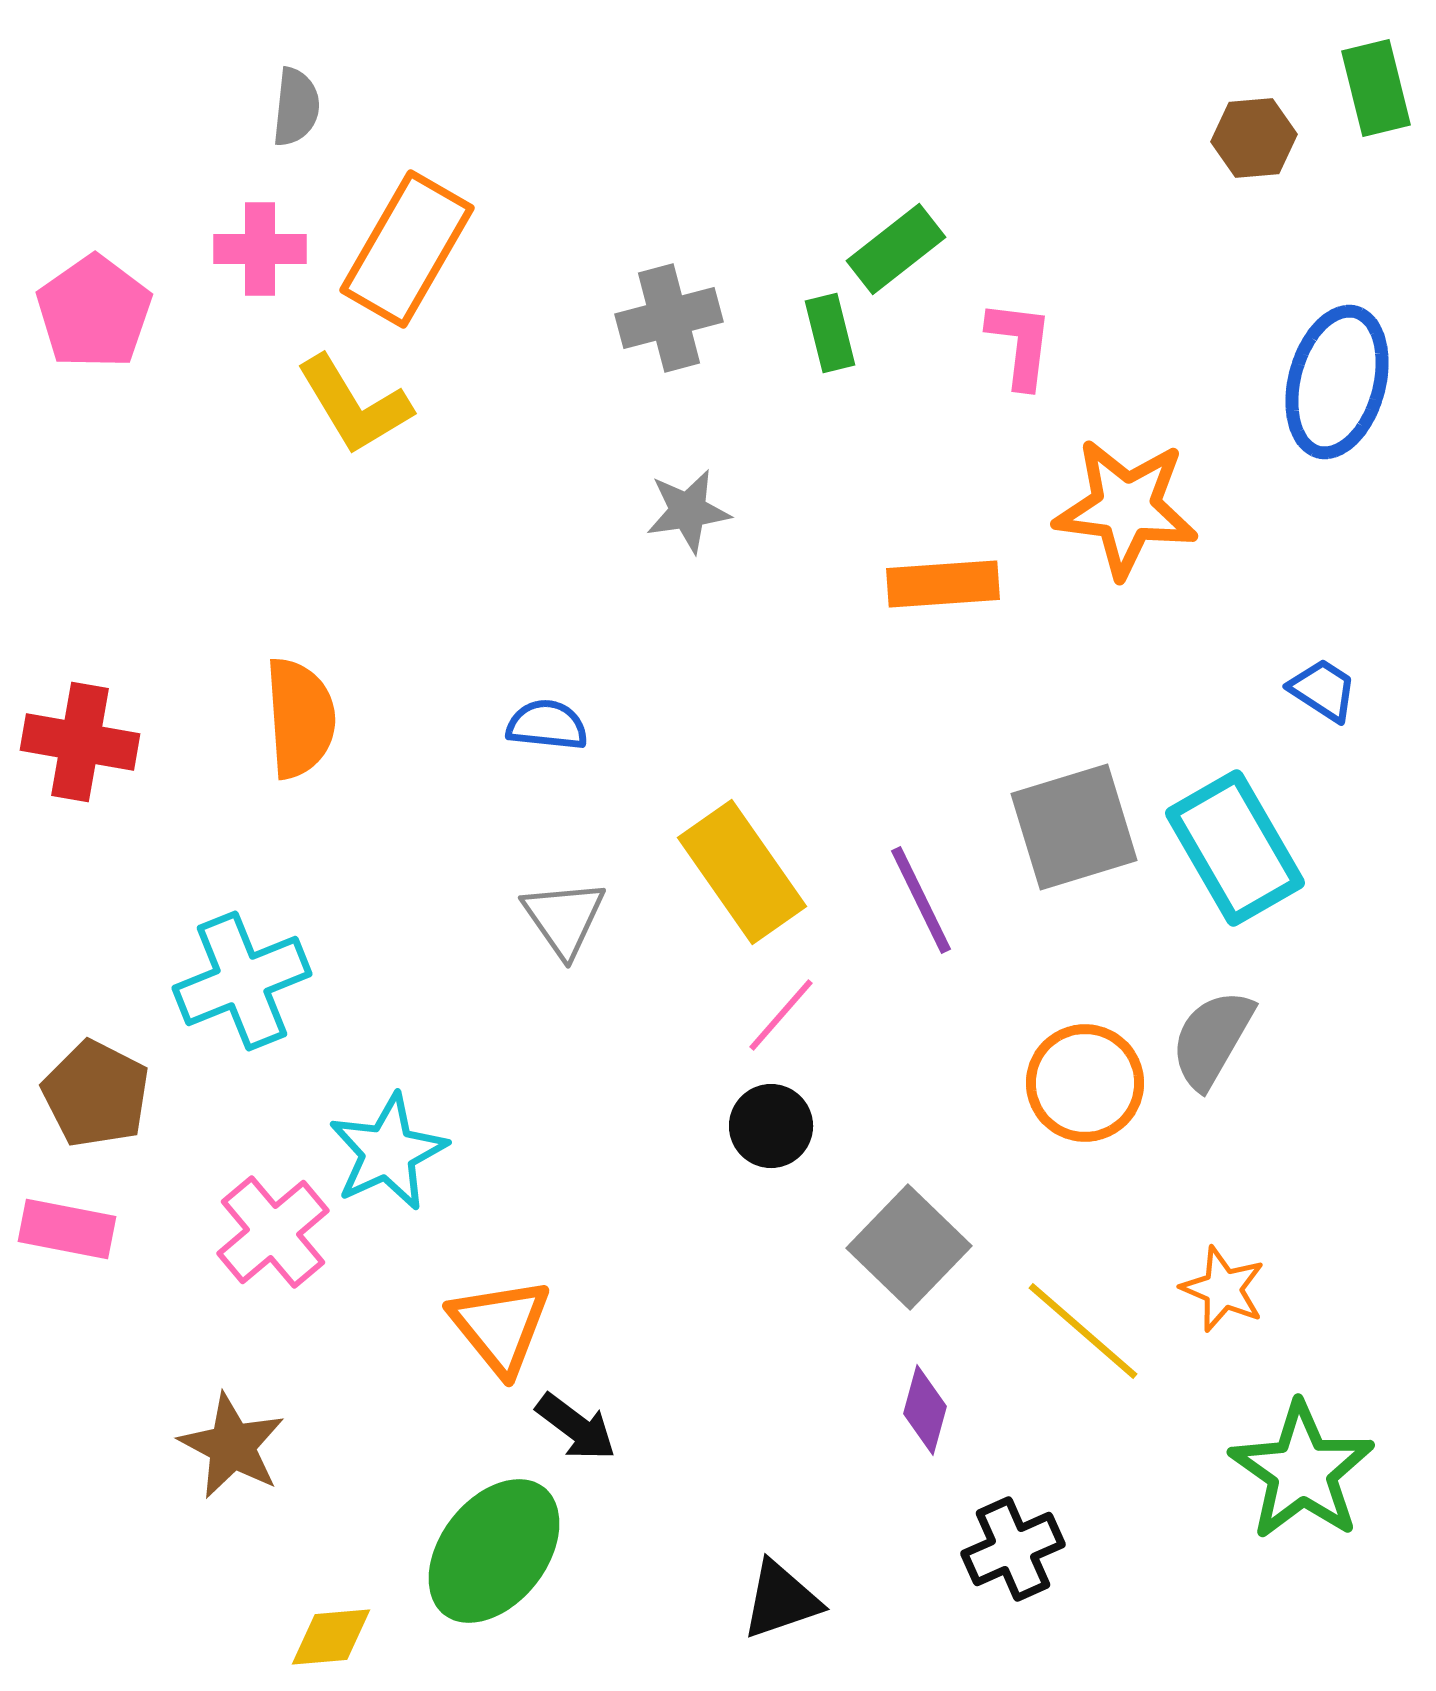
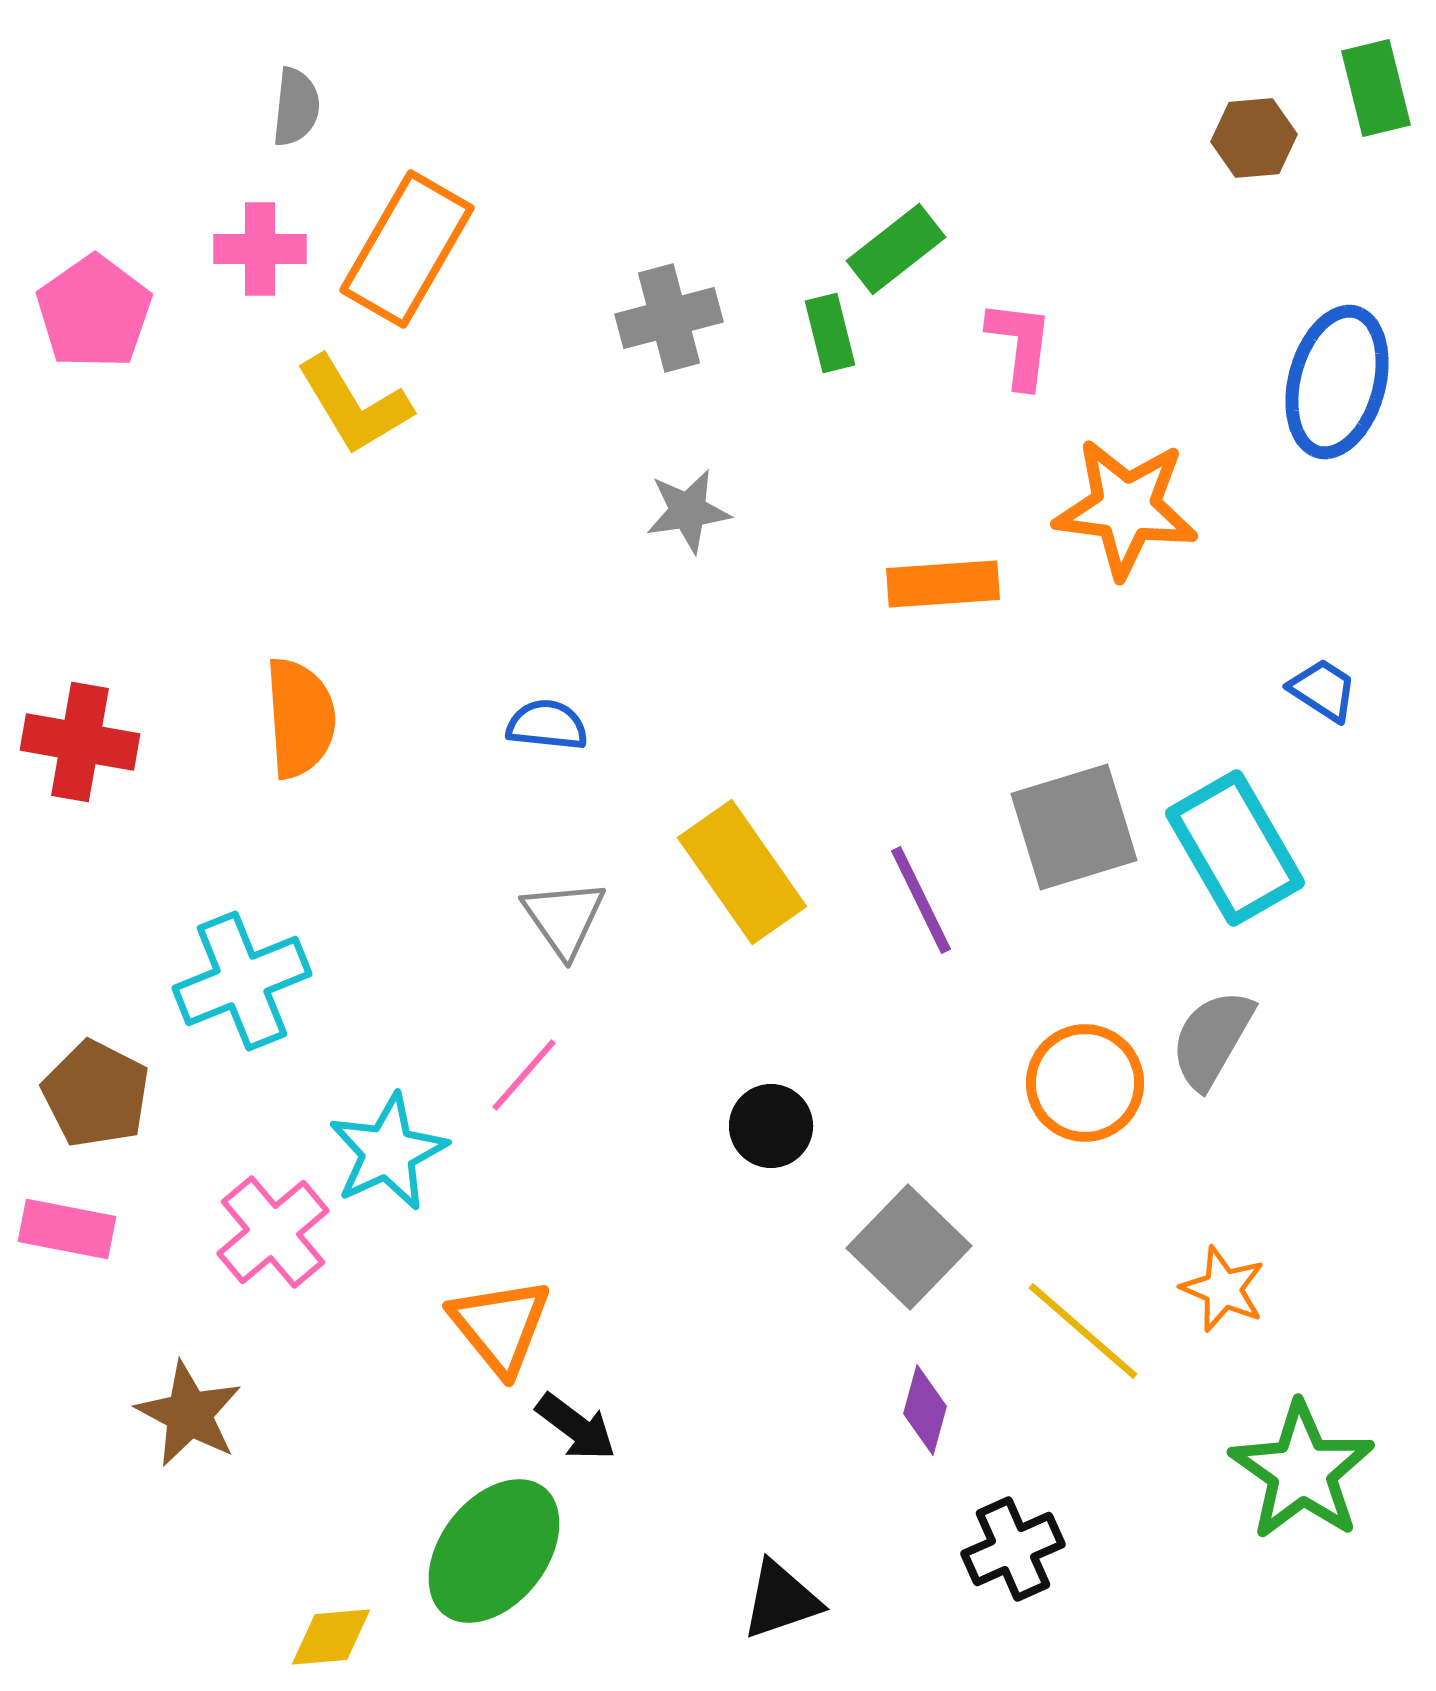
pink line at (781, 1015): moved 257 px left, 60 px down
brown star at (232, 1446): moved 43 px left, 32 px up
